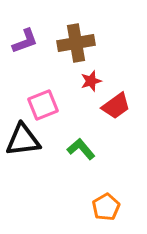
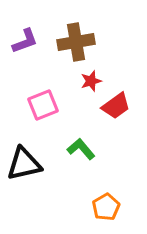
brown cross: moved 1 px up
black triangle: moved 1 px right, 24 px down; rotated 6 degrees counterclockwise
